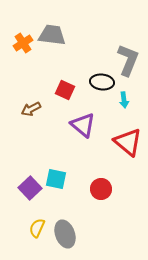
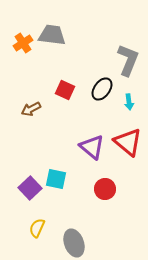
black ellipse: moved 7 px down; rotated 60 degrees counterclockwise
cyan arrow: moved 5 px right, 2 px down
purple triangle: moved 9 px right, 22 px down
red circle: moved 4 px right
gray ellipse: moved 9 px right, 9 px down
